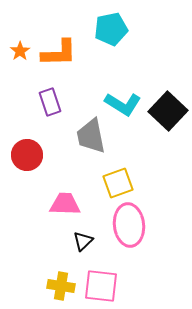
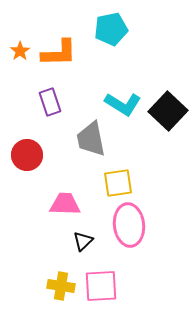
gray trapezoid: moved 3 px down
yellow square: rotated 12 degrees clockwise
pink square: rotated 9 degrees counterclockwise
